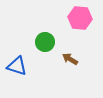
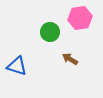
pink hexagon: rotated 15 degrees counterclockwise
green circle: moved 5 px right, 10 px up
